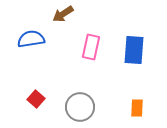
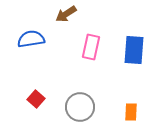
brown arrow: moved 3 px right
orange rectangle: moved 6 px left, 4 px down
